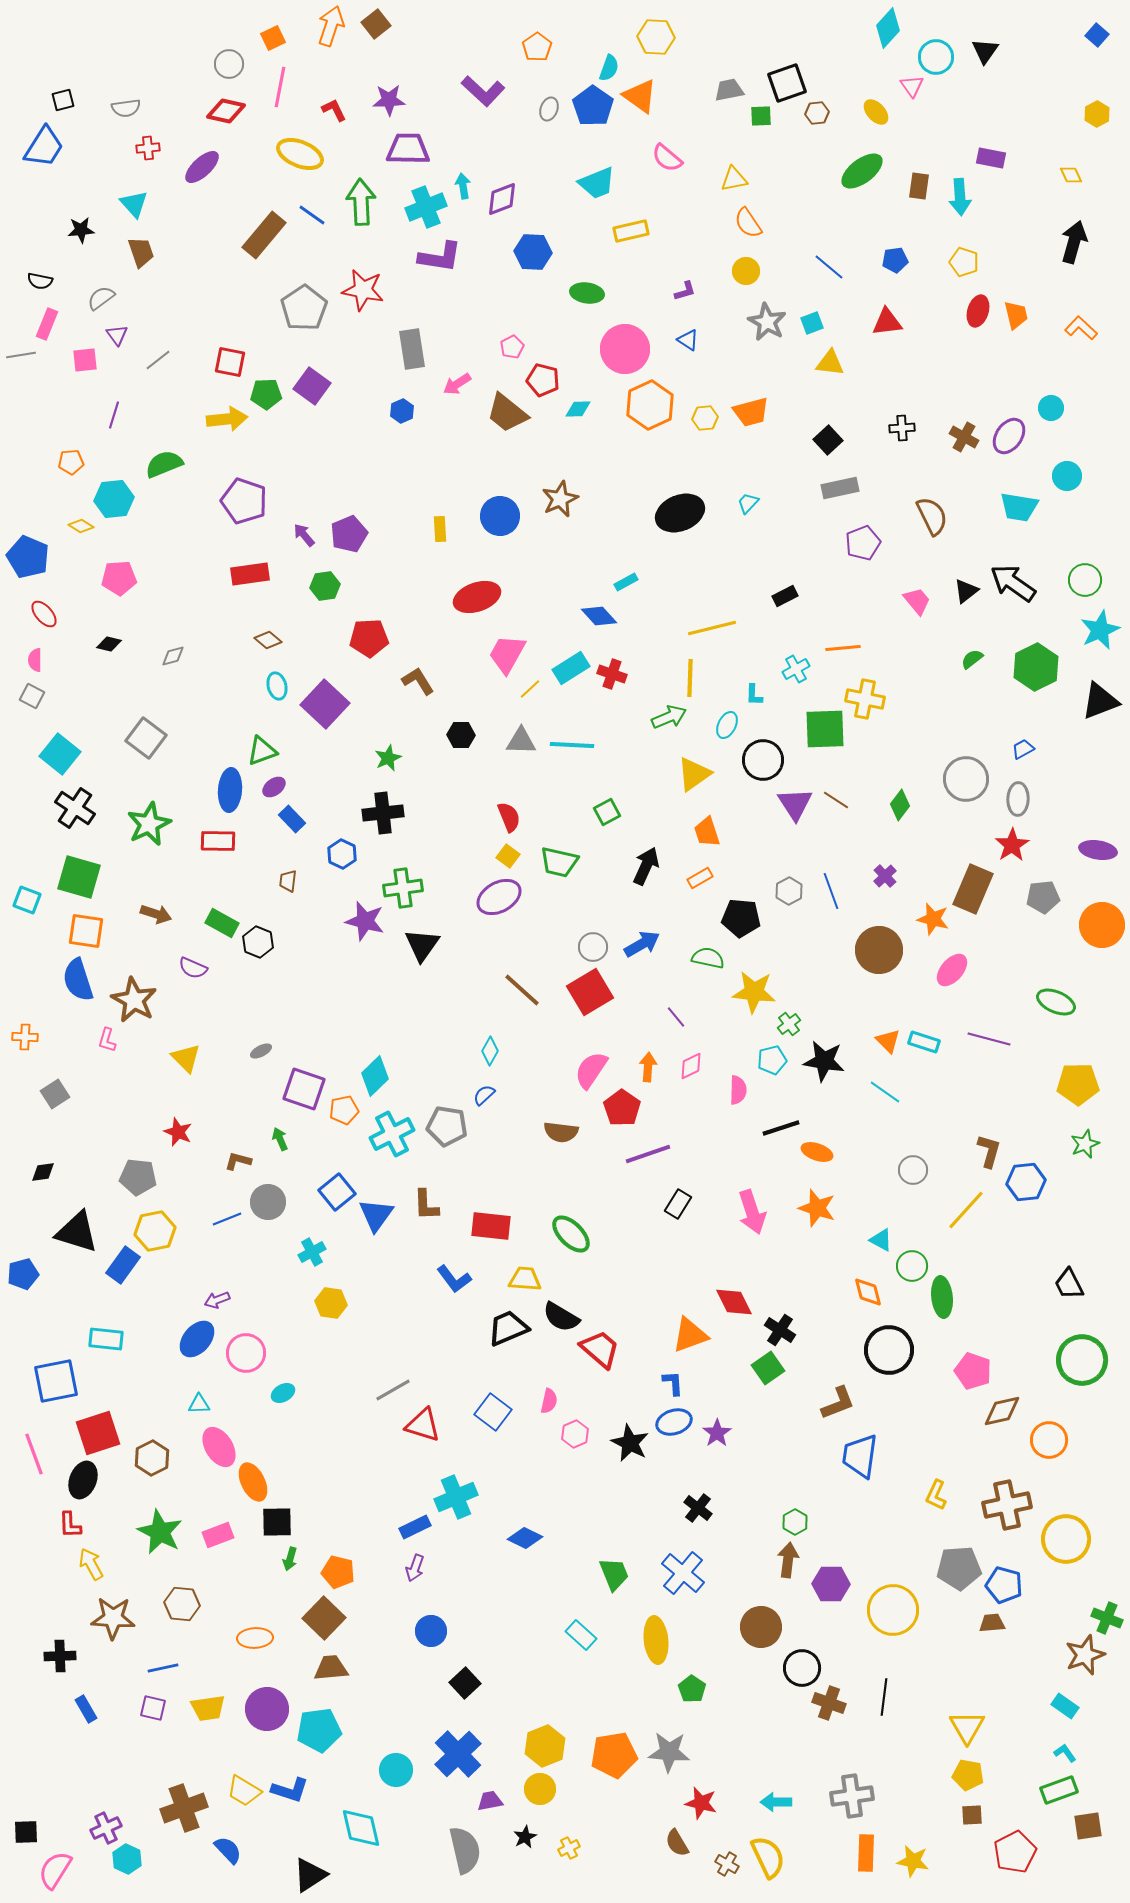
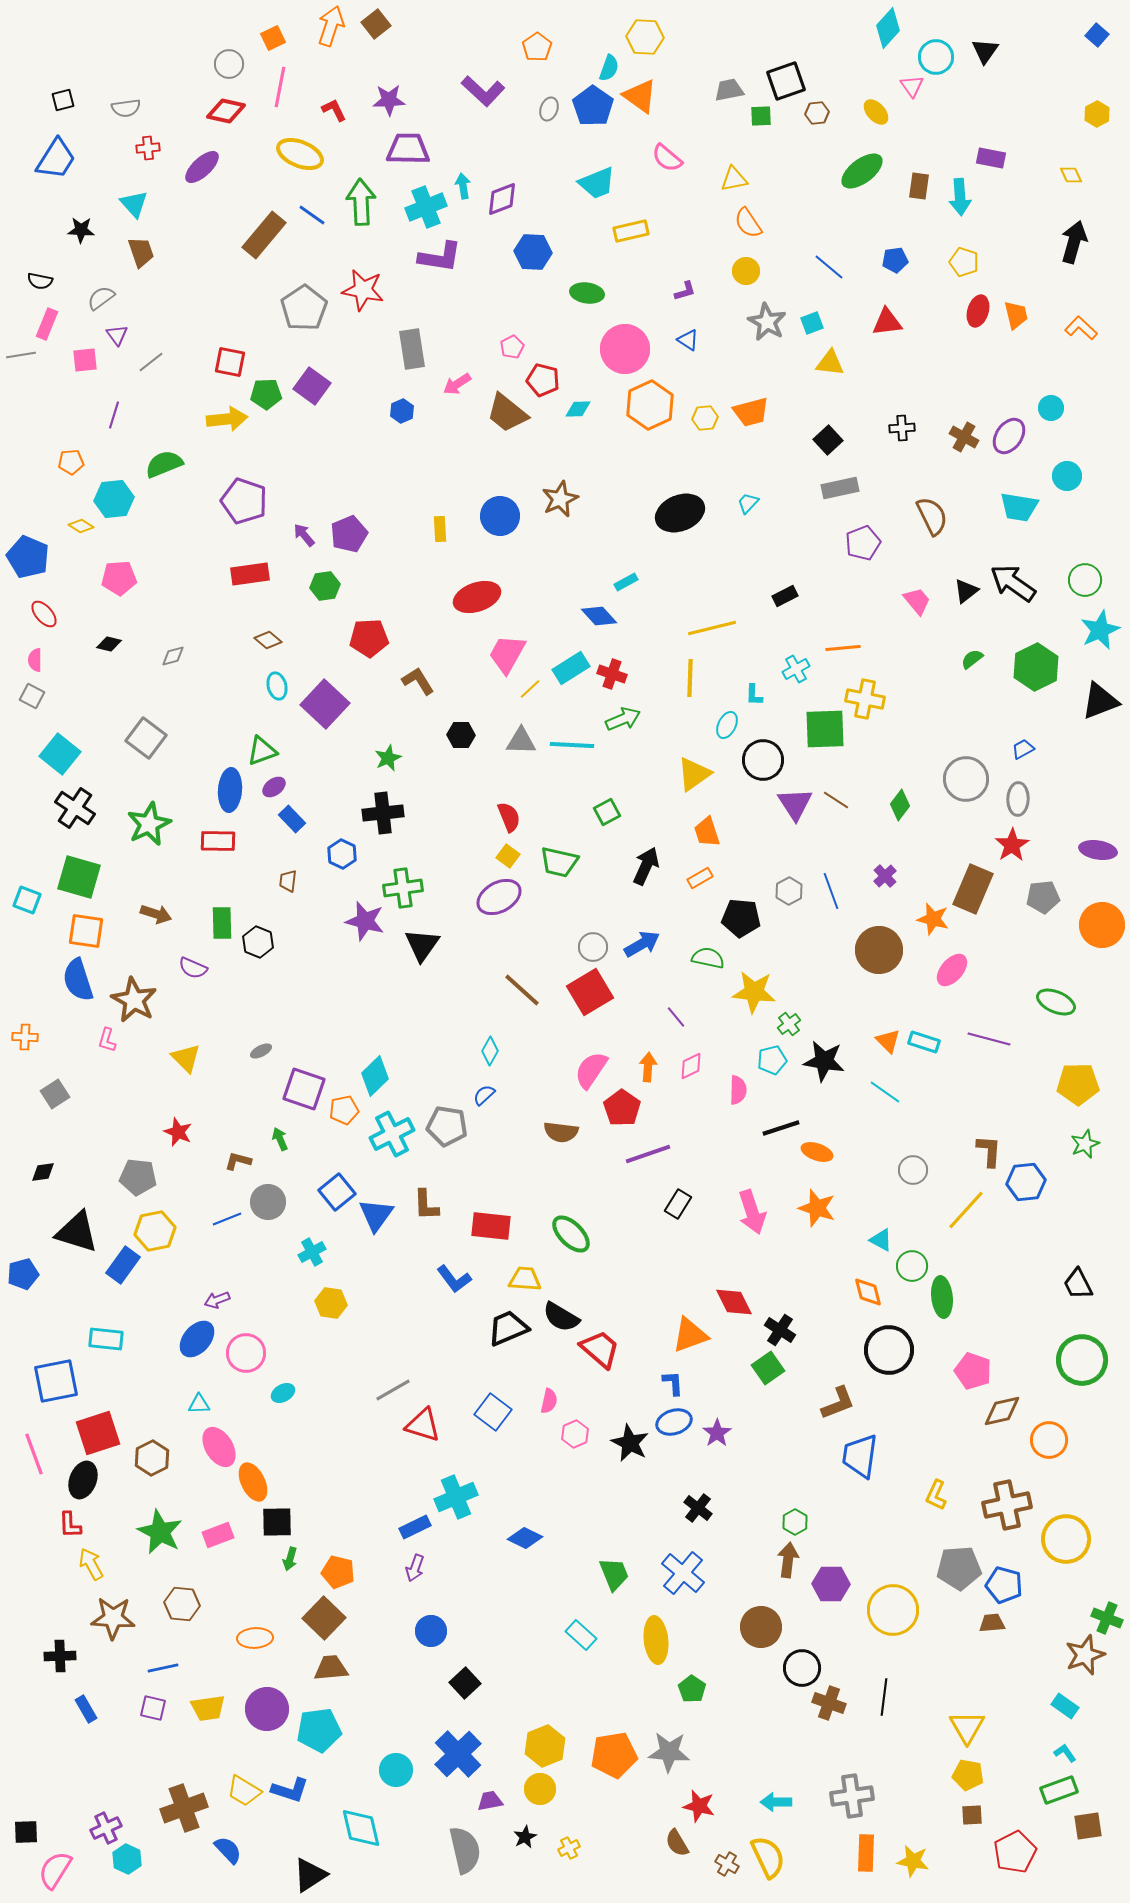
yellow hexagon at (656, 37): moved 11 px left
black square at (787, 83): moved 1 px left, 2 px up
blue trapezoid at (44, 147): moved 12 px right, 12 px down
black star at (81, 230): rotated 8 degrees clockwise
gray line at (158, 360): moved 7 px left, 2 px down
green arrow at (669, 717): moved 46 px left, 2 px down
green rectangle at (222, 923): rotated 60 degrees clockwise
brown L-shape at (989, 1151): rotated 12 degrees counterclockwise
black trapezoid at (1069, 1284): moved 9 px right
red star at (701, 1803): moved 2 px left, 3 px down
